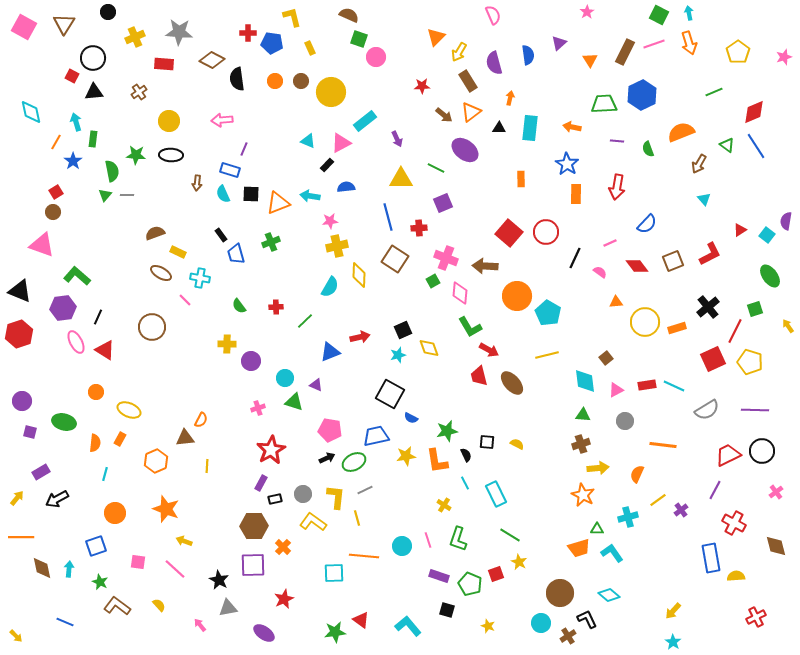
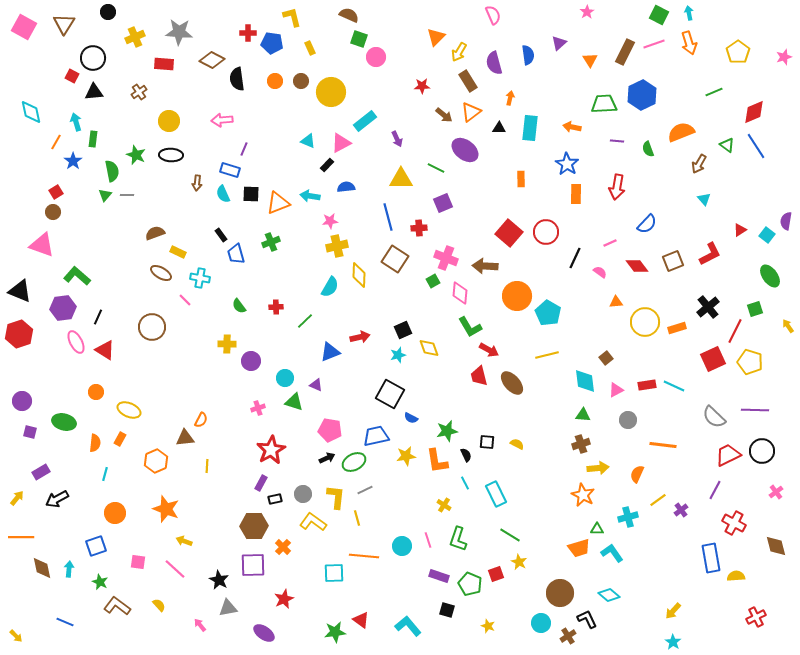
green star at (136, 155): rotated 18 degrees clockwise
gray semicircle at (707, 410): moved 7 px right, 7 px down; rotated 75 degrees clockwise
gray circle at (625, 421): moved 3 px right, 1 px up
